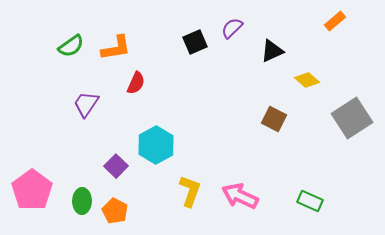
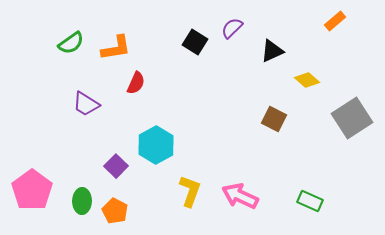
black square: rotated 35 degrees counterclockwise
green semicircle: moved 3 px up
purple trapezoid: rotated 92 degrees counterclockwise
